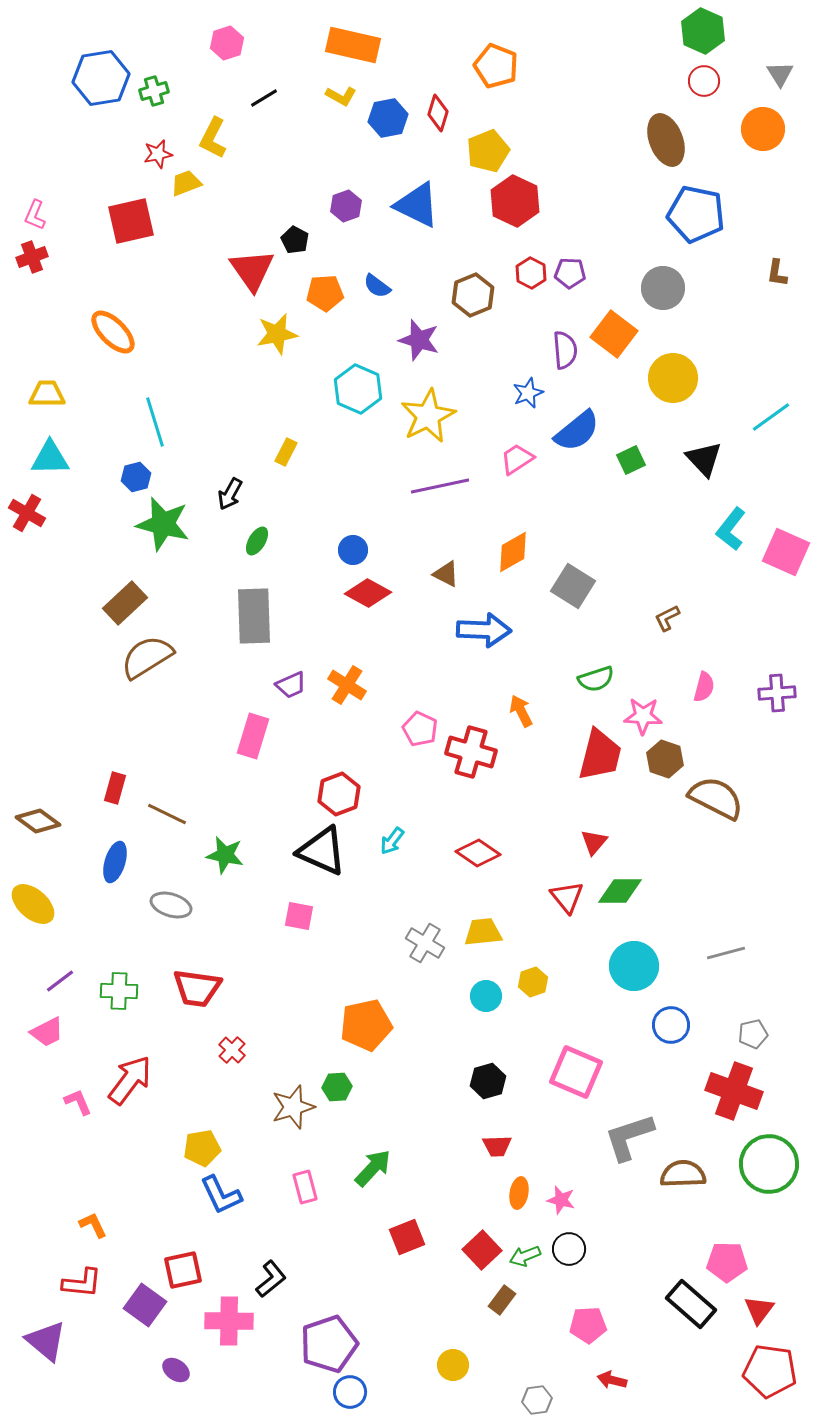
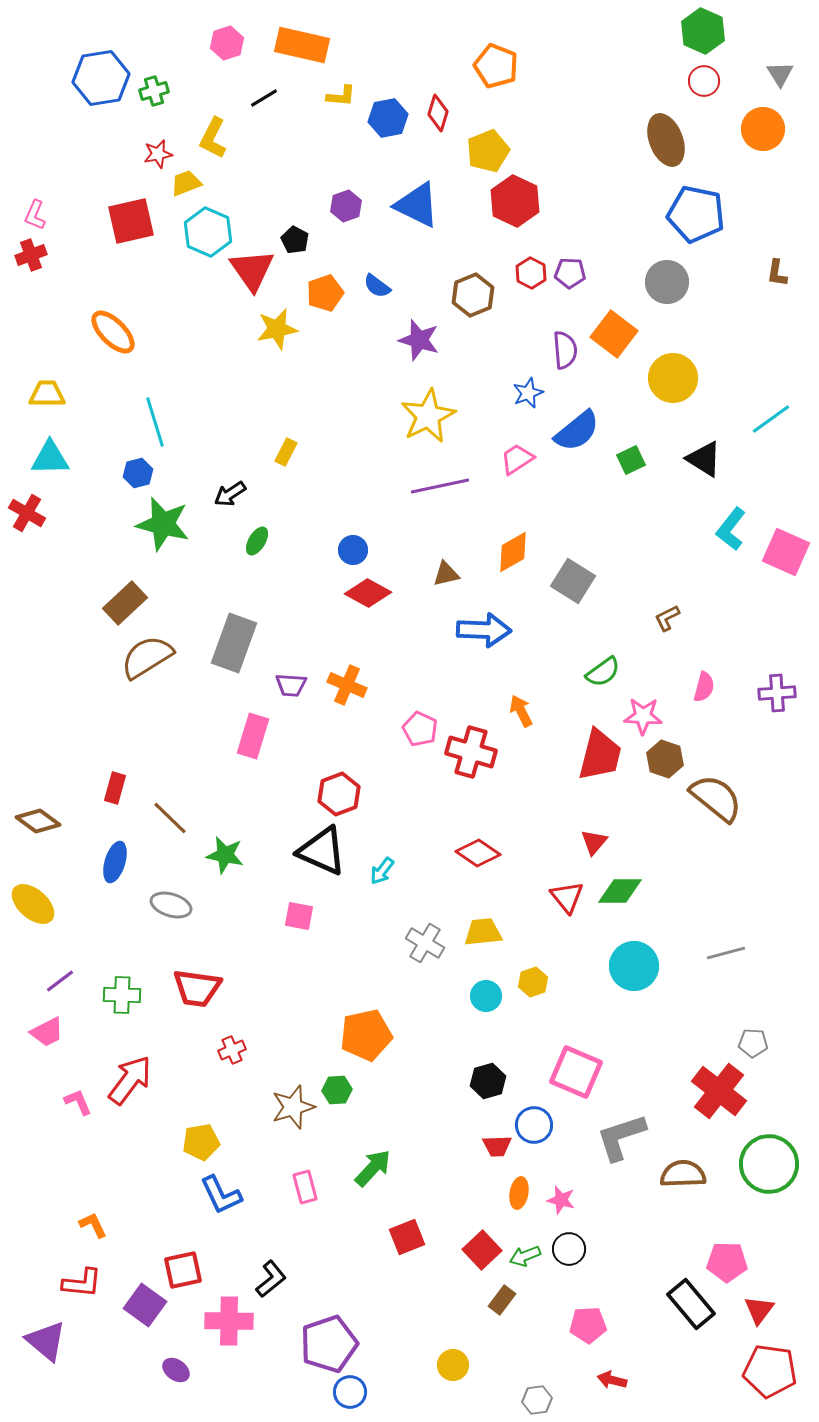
orange rectangle at (353, 45): moved 51 px left
yellow L-shape at (341, 96): rotated 24 degrees counterclockwise
red cross at (32, 257): moved 1 px left, 2 px up
gray circle at (663, 288): moved 4 px right, 6 px up
orange pentagon at (325, 293): rotated 15 degrees counterclockwise
yellow star at (277, 334): moved 5 px up
cyan hexagon at (358, 389): moved 150 px left, 157 px up
cyan line at (771, 417): moved 2 px down
black triangle at (704, 459): rotated 15 degrees counterclockwise
blue hexagon at (136, 477): moved 2 px right, 4 px up
black arrow at (230, 494): rotated 28 degrees clockwise
brown triangle at (446, 574): rotated 40 degrees counterclockwise
gray square at (573, 586): moved 5 px up
gray rectangle at (254, 616): moved 20 px left, 27 px down; rotated 22 degrees clockwise
green semicircle at (596, 679): moved 7 px right, 7 px up; rotated 18 degrees counterclockwise
purple trapezoid at (291, 685): rotated 28 degrees clockwise
orange cross at (347, 685): rotated 9 degrees counterclockwise
brown semicircle at (716, 798): rotated 12 degrees clockwise
brown line at (167, 814): moved 3 px right, 4 px down; rotated 18 degrees clockwise
cyan arrow at (392, 841): moved 10 px left, 30 px down
green cross at (119, 991): moved 3 px right, 4 px down
orange pentagon at (366, 1025): moved 10 px down
blue circle at (671, 1025): moved 137 px left, 100 px down
gray pentagon at (753, 1034): moved 9 px down; rotated 16 degrees clockwise
red cross at (232, 1050): rotated 24 degrees clockwise
green hexagon at (337, 1087): moved 3 px down
red cross at (734, 1091): moved 15 px left; rotated 18 degrees clockwise
gray L-shape at (629, 1137): moved 8 px left
yellow pentagon at (202, 1148): moved 1 px left, 6 px up
black rectangle at (691, 1304): rotated 9 degrees clockwise
